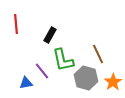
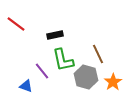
red line: rotated 48 degrees counterclockwise
black rectangle: moved 5 px right; rotated 49 degrees clockwise
gray hexagon: moved 1 px up
blue triangle: moved 3 px down; rotated 32 degrees clockwise
